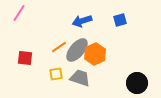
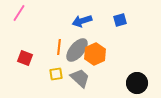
orange line: rotated 49 degrees counterclockwise
red square: rotated 14 degrees clockwise
gray trapezoid: rotated 25 degrees clockwise
